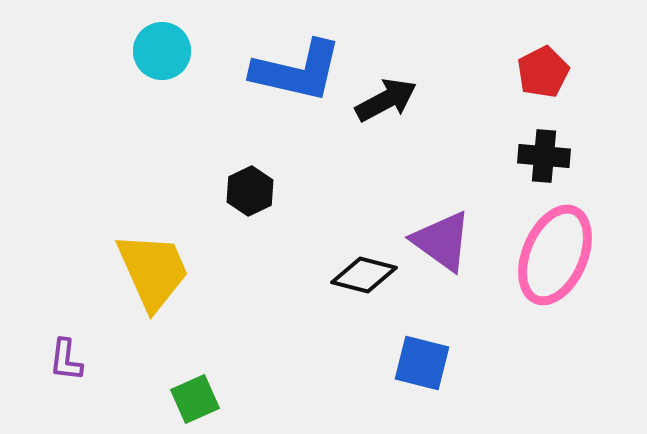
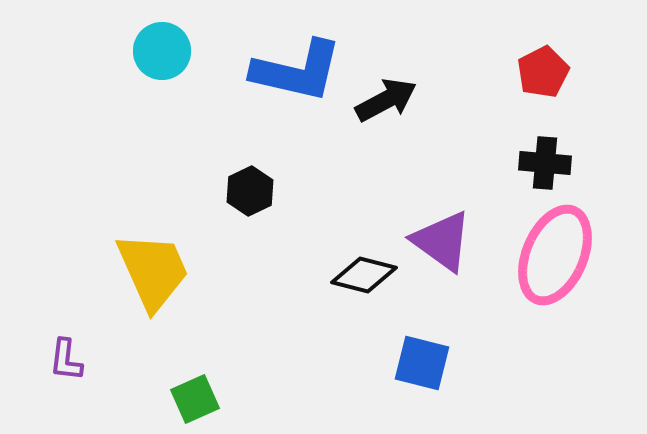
black cross: moved 1 px right, 7 px down
